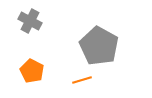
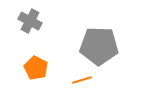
gray pentagon: rotated 27 degrees counterclockwise
orange pentagon: moved 4 px right, 3 px up
